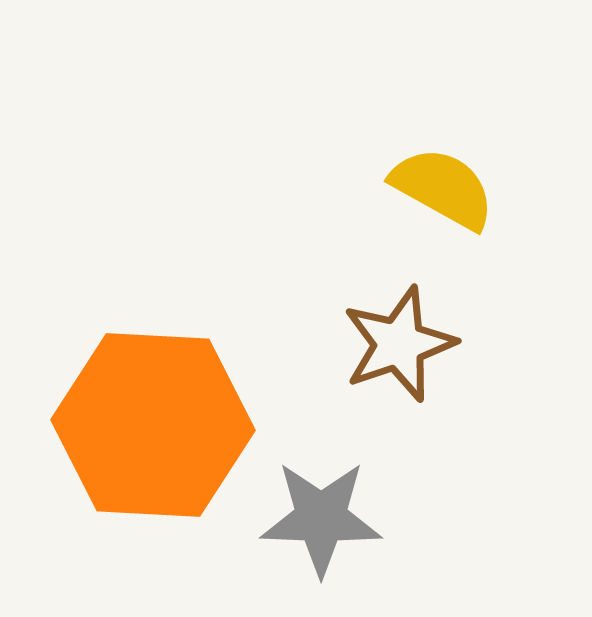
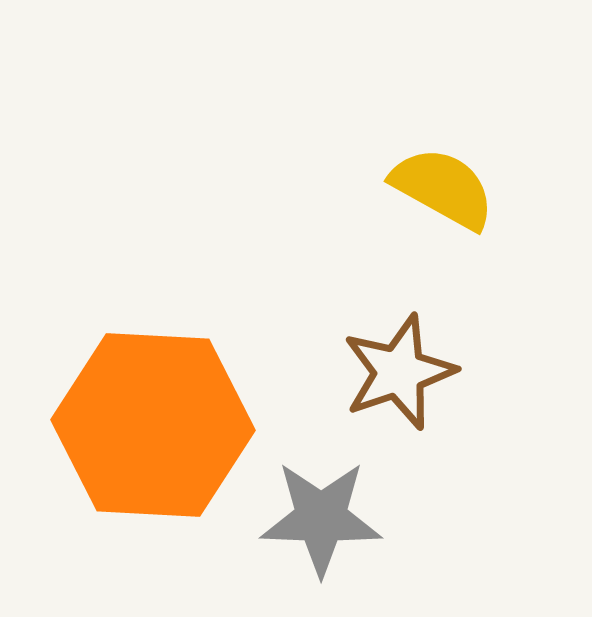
brown star: moved 28 px down
